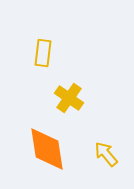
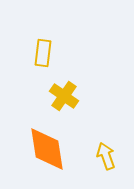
yellow cross: moved 5 px left, 2 px up
yellow arrow: moved 2 px down; rotated 20 degrees clockwise
